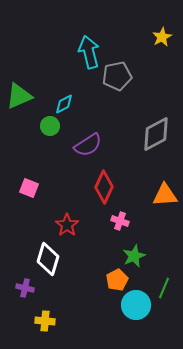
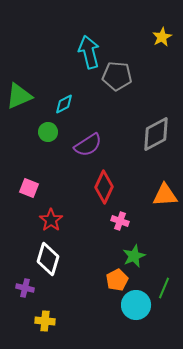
gray pentagon: rotated 16 degrees clockwise
green circle: moved 2 px left, 6 px down
red star: moved 16 px left, 5 px up
